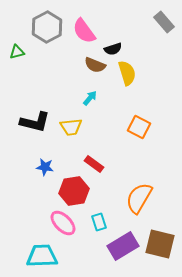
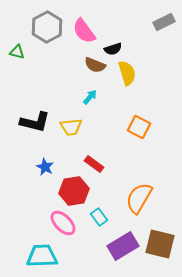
gray rectangle: rotated 75 degrees counterclockwise
green triangle: rotated 28 degrees clockwise
cyan arrow: moved 1 px up
blue star: rotated 18 degrees clockwise
cyan rectangle: moved 5 px up; rotated 18 degrees counterclockwise
